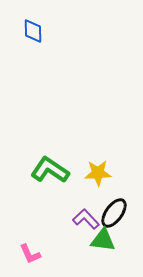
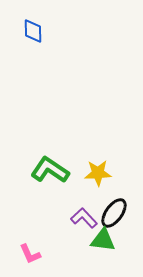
purple L-shape: moved 2 px left, 1 px up
